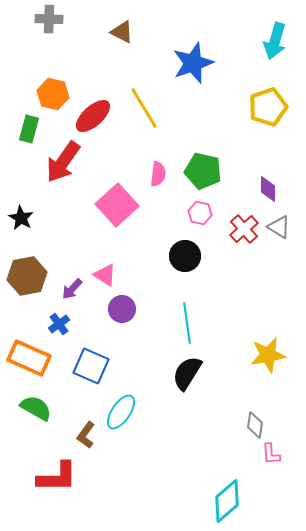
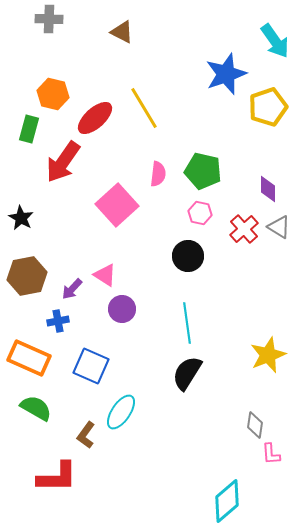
cyan arrow: rotated 51 degrees counterclockwise
blue star: moved 33 px right, 11 px down
red ellipse: moved 2 px right, 2 px down
black circle: moved 3 px right
blue cross: moved 1 px left, 3 px up; rotated 25 degrees clockwise
yellow star: rotated 12 degrees counterclockwise
